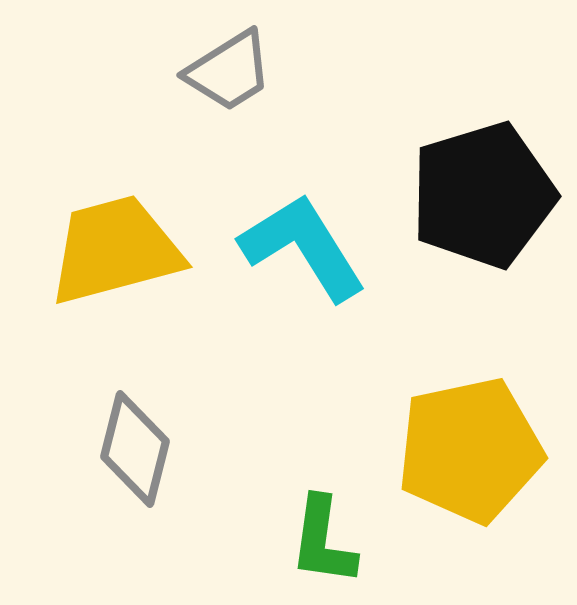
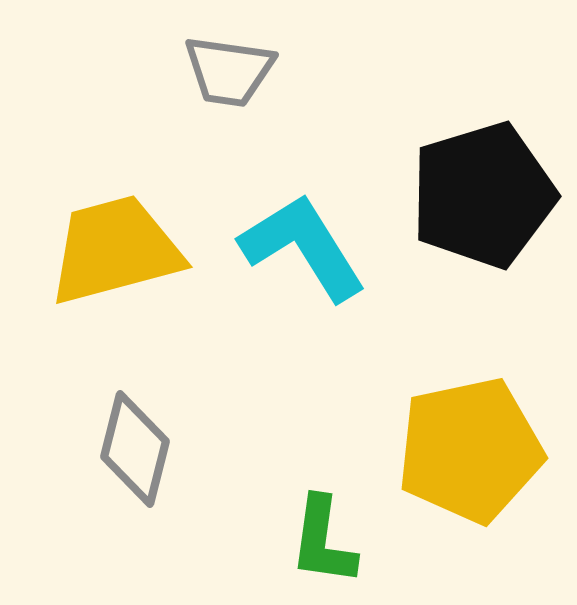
gray trapezoid: rotated 40 degrees clockwise
